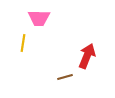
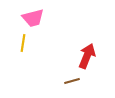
pink trapezoid: moved 6 px left; rotated 15 degrees counterclockwise
brown line: moved 7 px right, 4 px down
